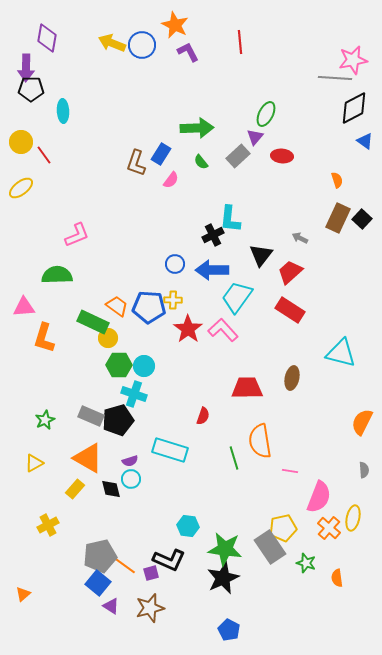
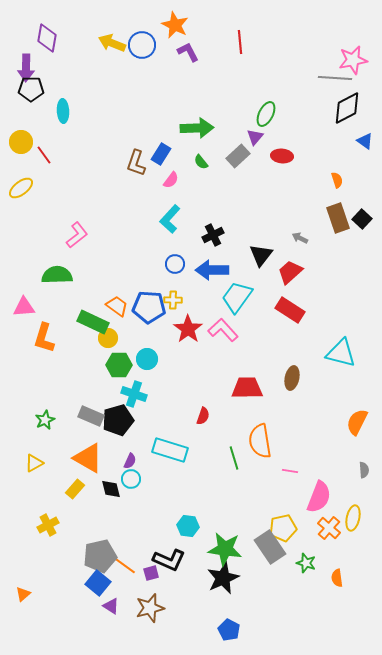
black diamond at (354, 108): moved 7 px left
brown rectangle at (338, 218): rotated 44 degrees counterclockwise
cyan L-shape at (230, 219): moved 60 px left; rotated 36 degrees clockwise
pink L-shape at (77, 235): rotated 16 degrees counterclockwise
cyan circle at (144, 366): moved 3 px right, 7 px up
orange semicircle at (362, 422): moved 5 px left
purple semicircle at (130, 461): rotated 49 degrees counterclockwise
